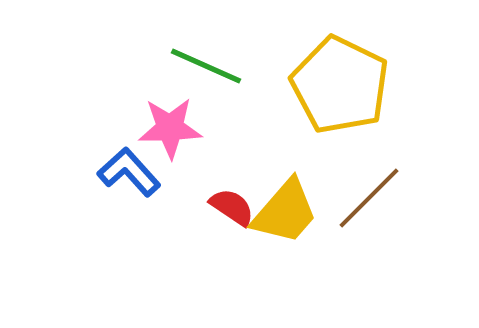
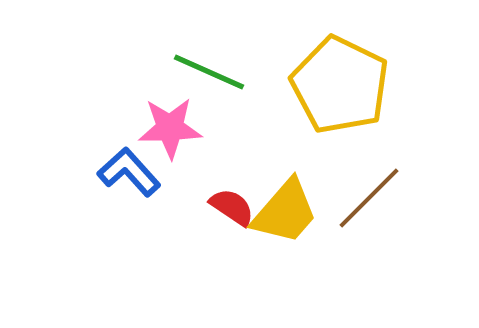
green line: moved 3 px right, 6 px down
